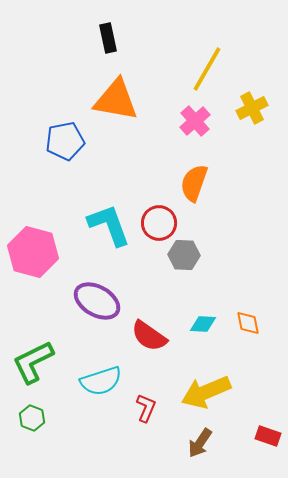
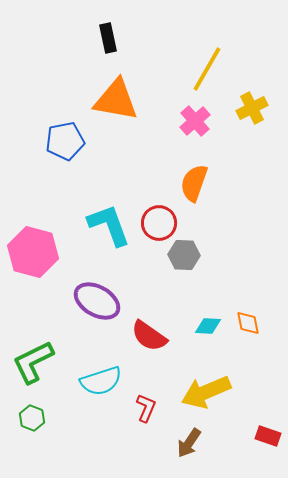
cyan diamond: moved 5 px right, 2 px down
brown arrow: moved 11 px left
